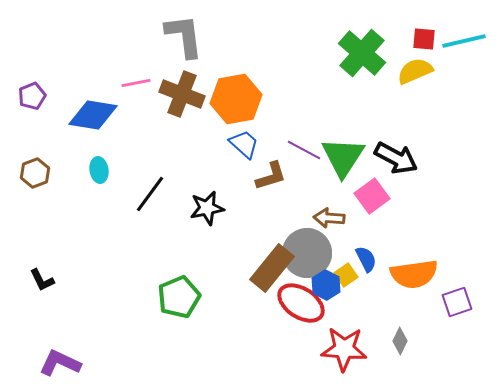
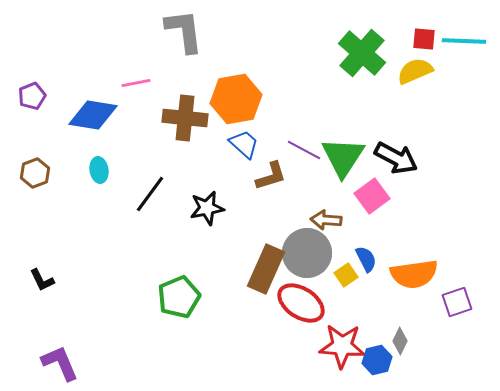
gray L-shape: moved 5 px up
cyan line: rotated 15 degrees clockwise
brown cross: moved 3 px right, 24 px down; rotated 15 degrees counterclockwise
brown arrow: moved 3 px left, 2 px down
brown rectangle: moved 6 px left, 1 px down; rotated 15 degrees counterclockwise
blue hexagon: moved 51 px right, 75 px down; rotated 20 degrees clockwise
red star: moved 2 px left, 3 px up
purple L-shape: rotated 42 degrees clockwise
